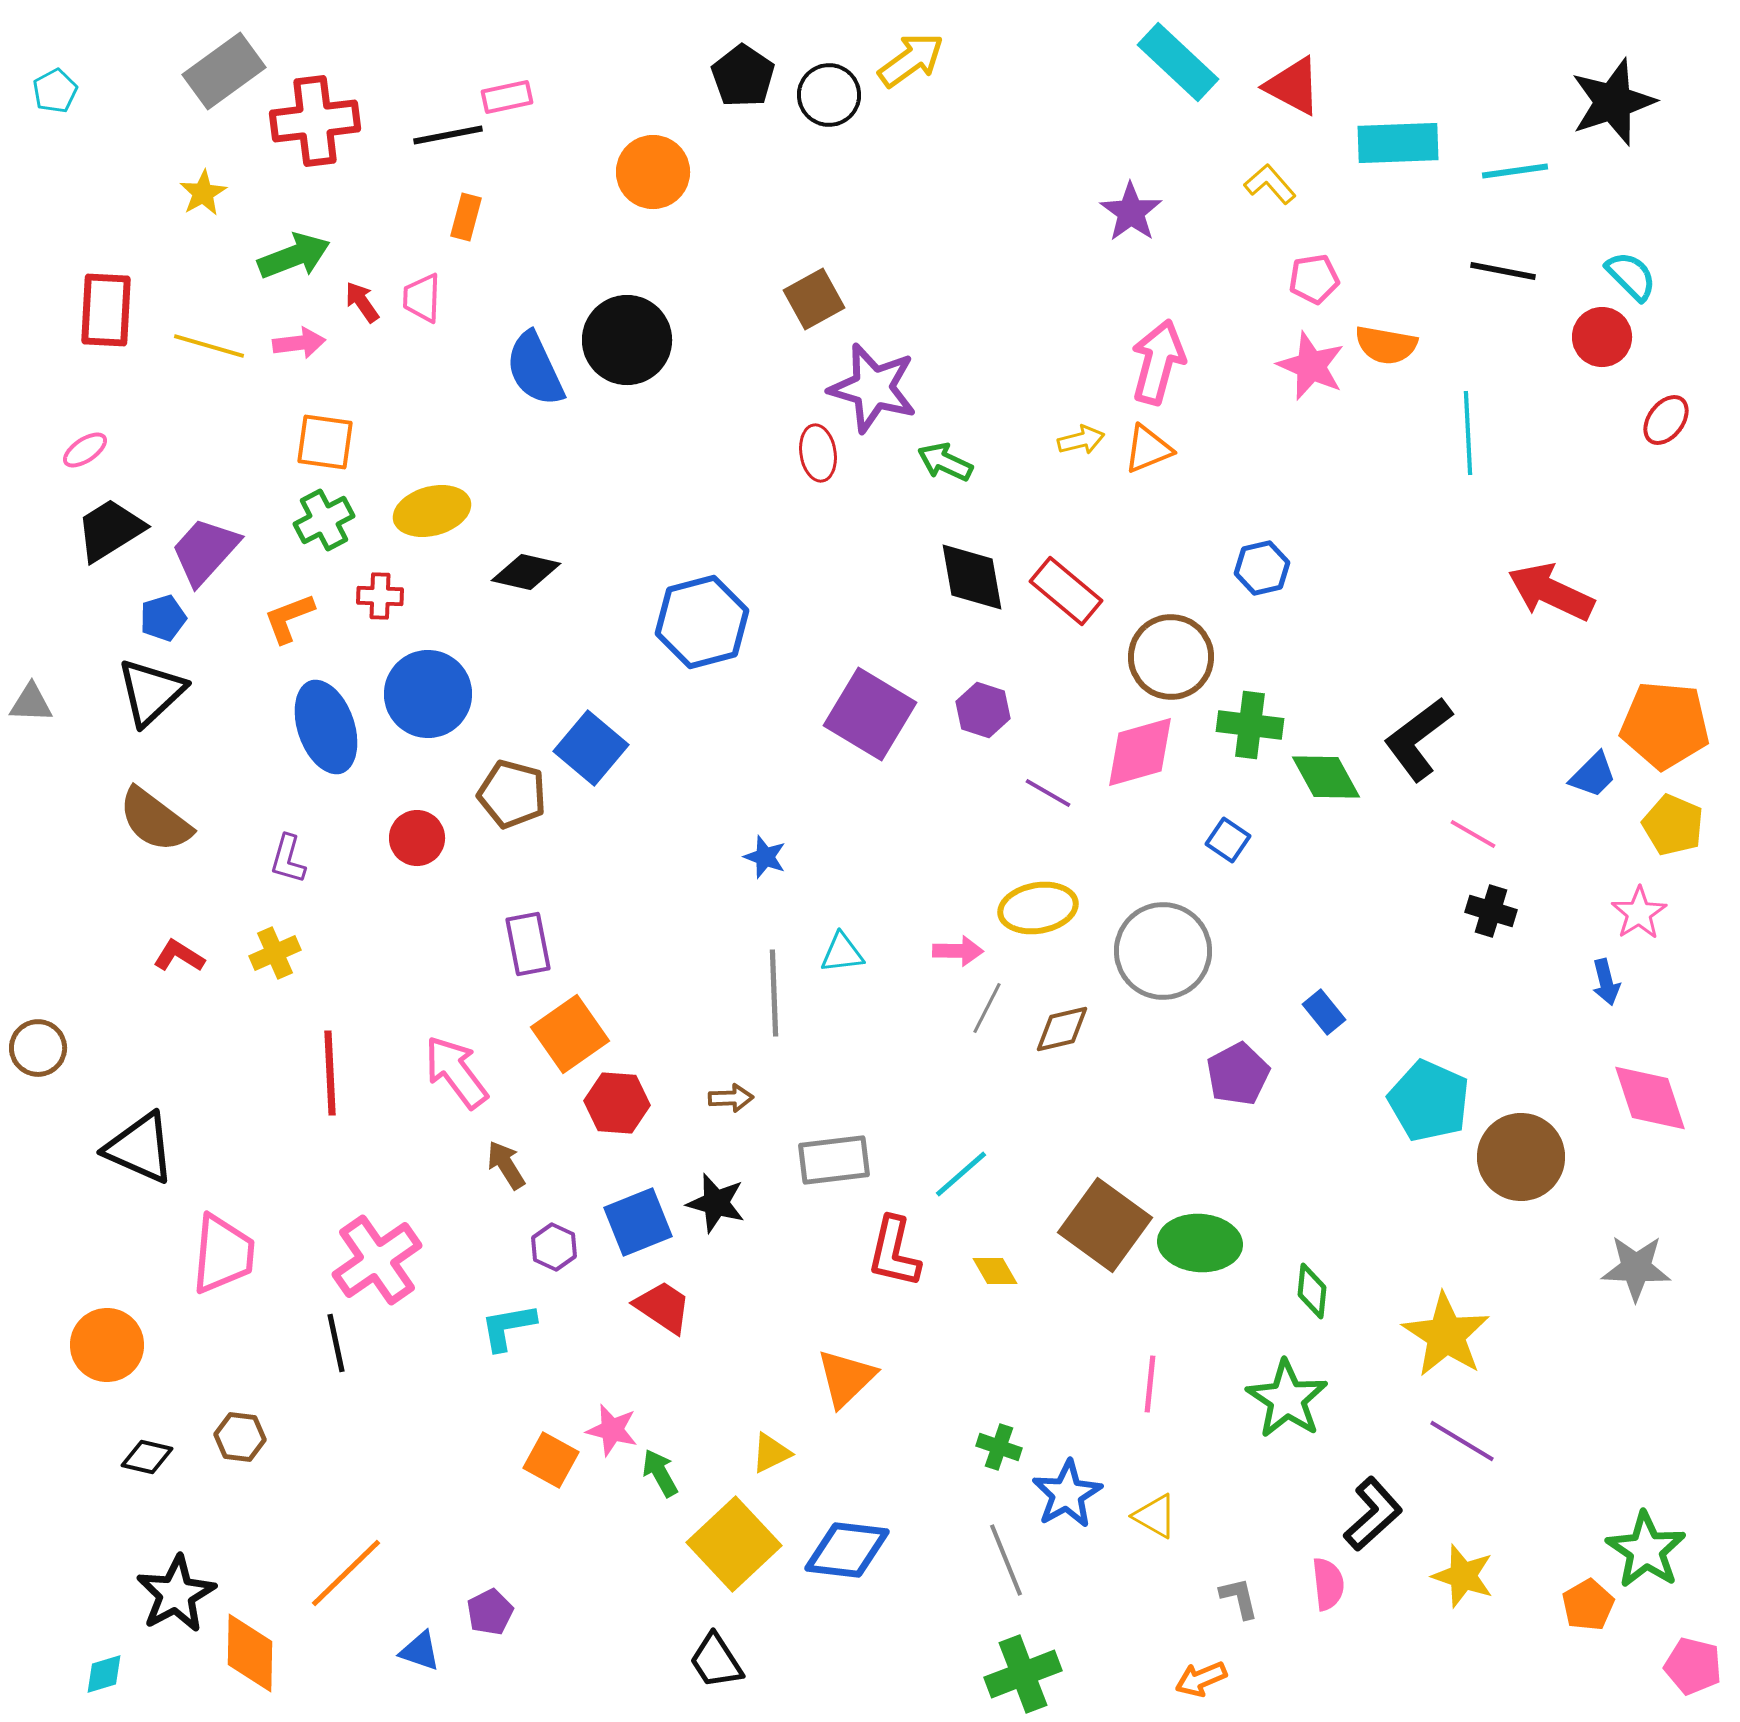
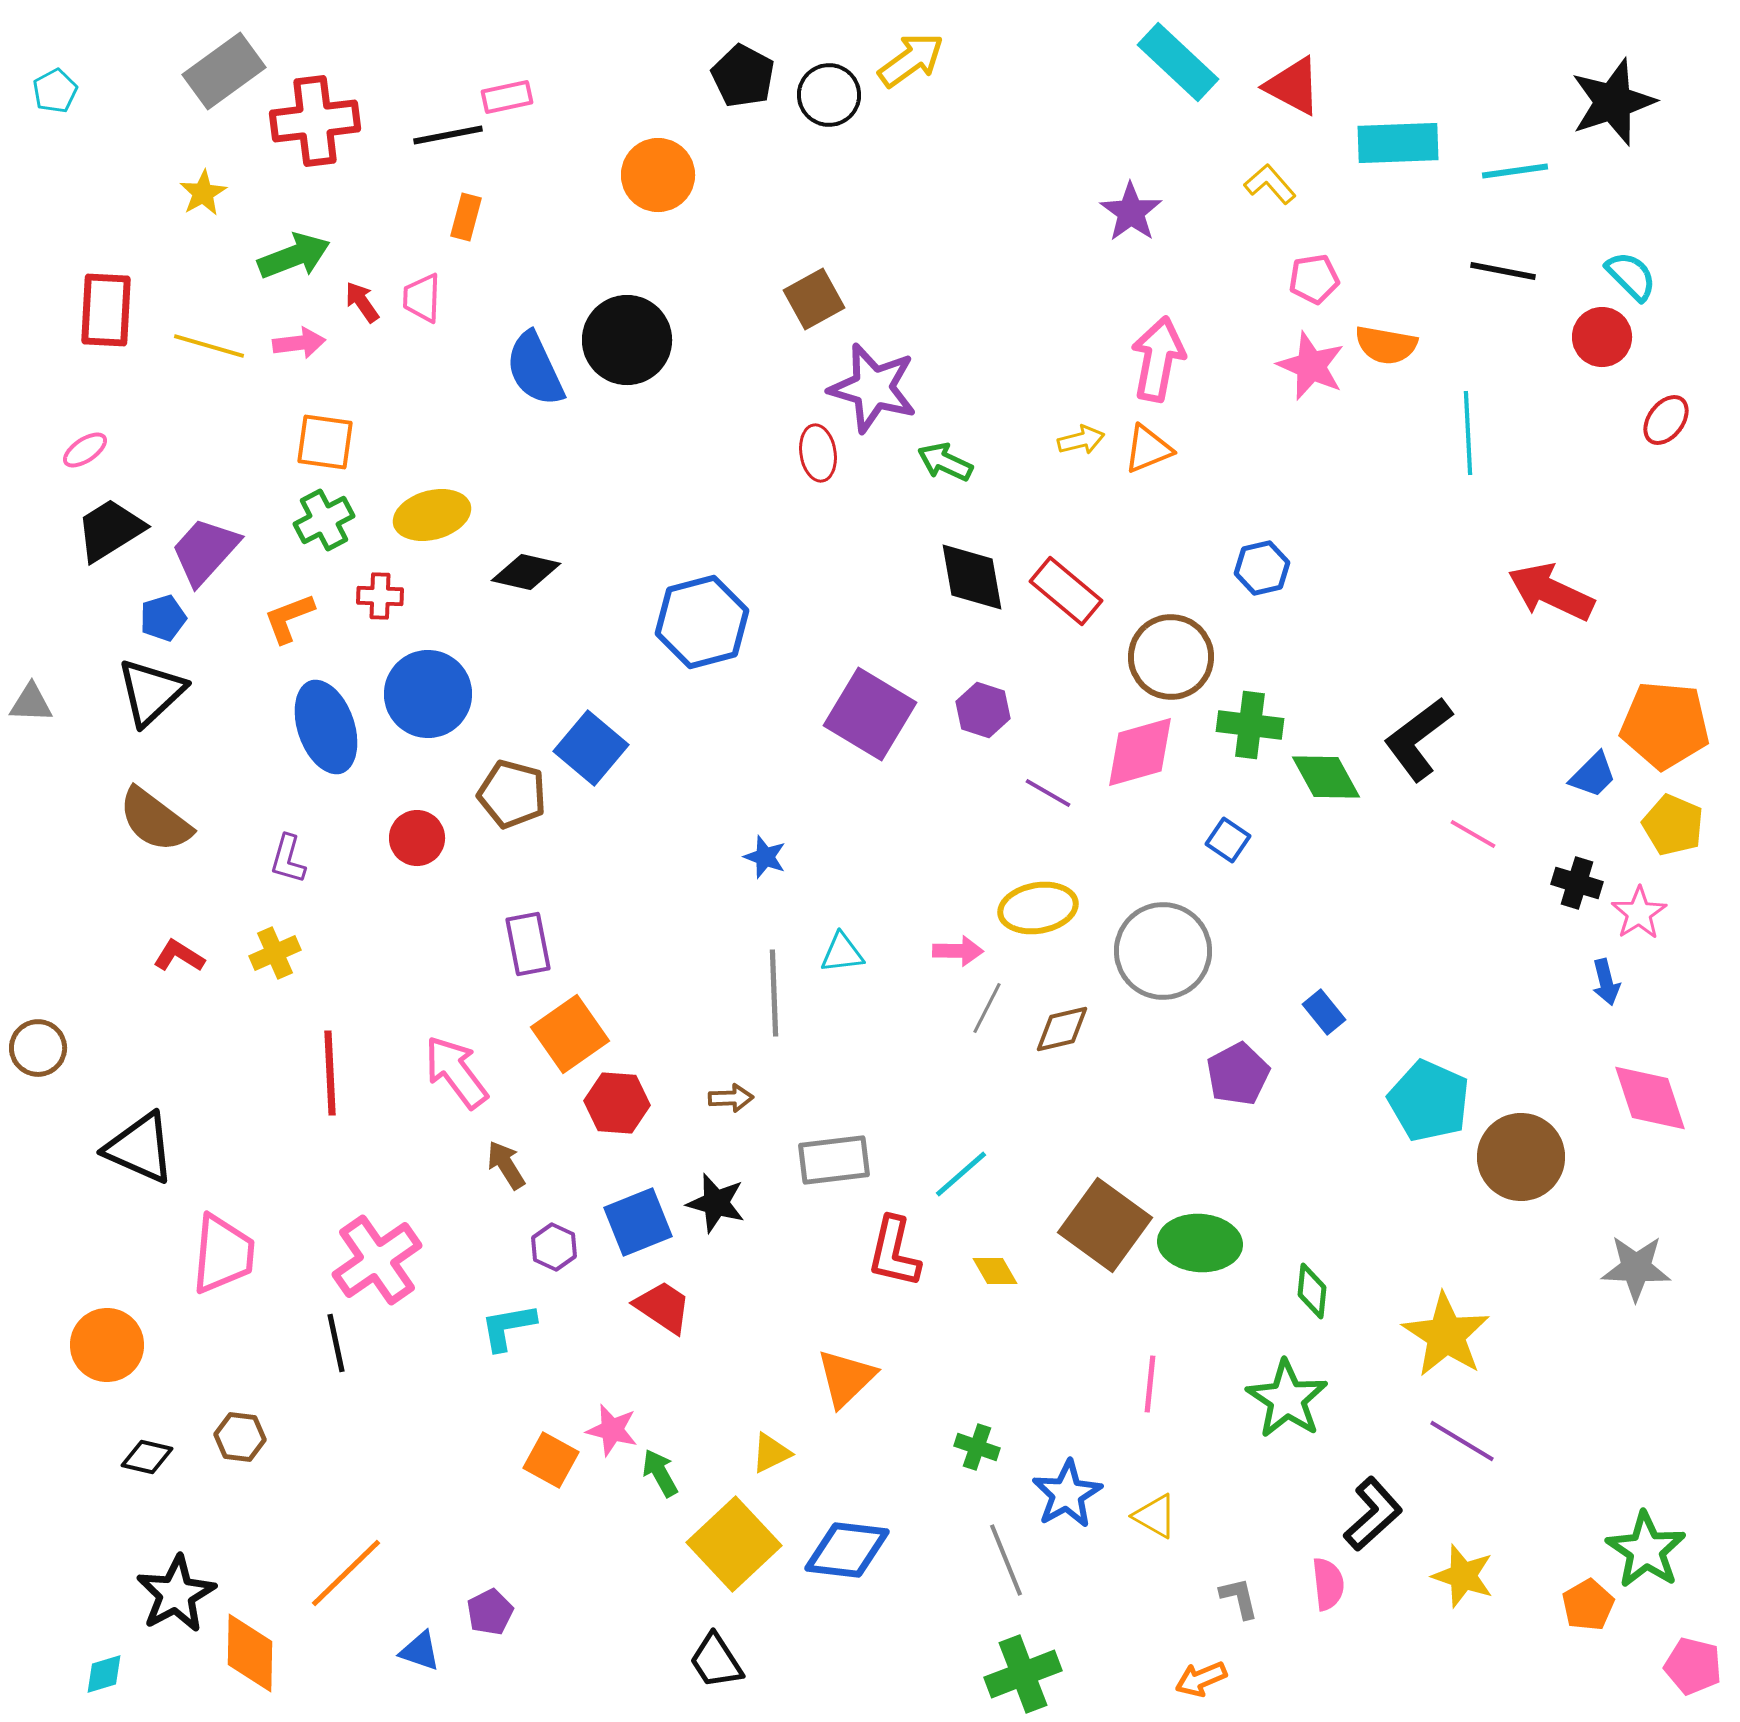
black pentagon at (743, 76): rotated 6 degrees counterclockwise
orange circle at (653, 172): moved 5 px right, 3 px down
pink arrow at (1158, 362): moved 3 px up; rotated 4 degrees counterclockwise
yellow ellipse at (432, 511): moved 4 px down
black cross at (1491, 911): moved 86 px right, 28 px up
green cross at (999, 1447): moved 22 px left
